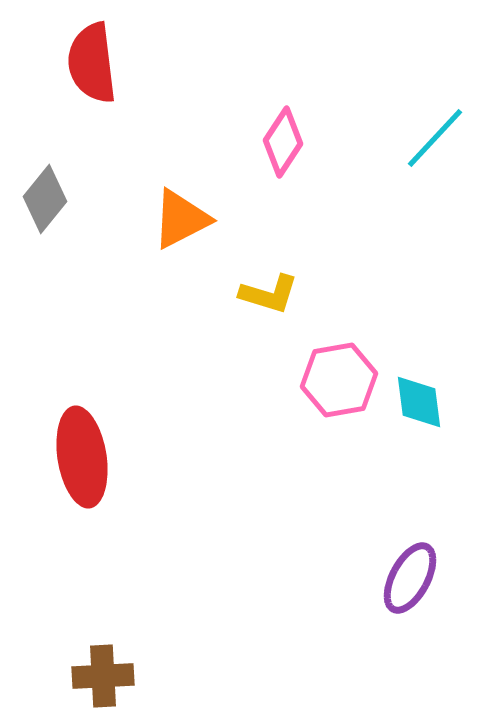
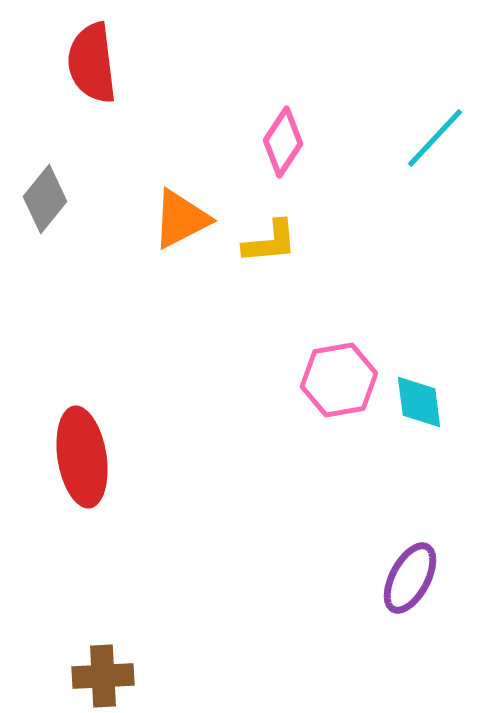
yellow L-shape: moved 1 px right, 52 px up; rotated 22 degrees counterclockwise
